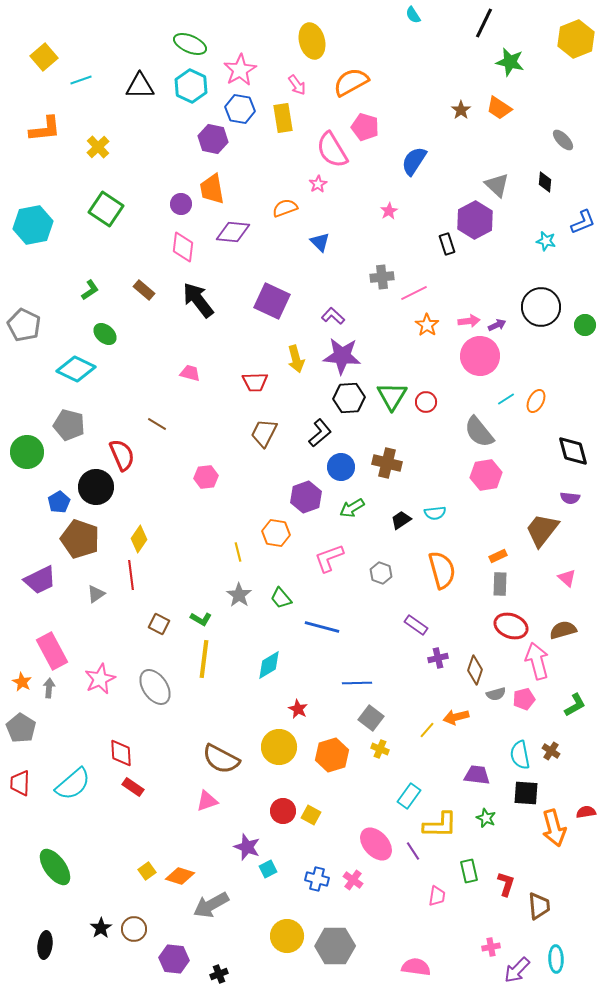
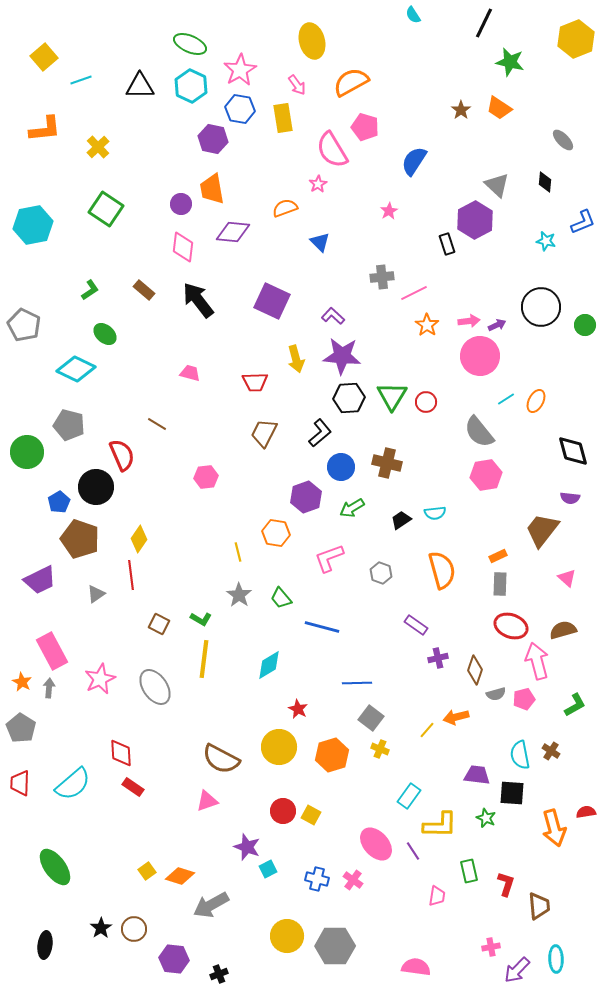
black square at (526, 793): moved 14 px left
